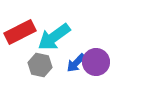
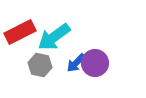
purple circle: moved 1 px left, 1 px down
